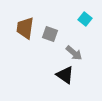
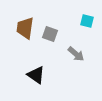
cyan square: moved 2 px right, 2 px down; rotated 24 degrees counterclockwise
gray arrow: moved 2 px right, 1 px down
black triangle: moved 29 px left
